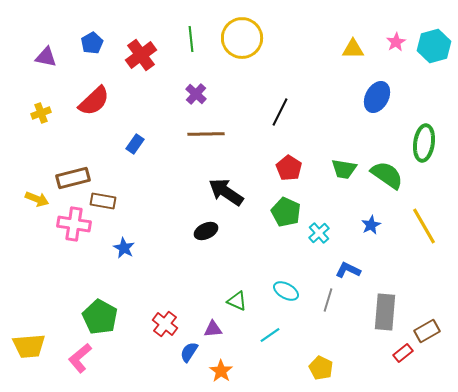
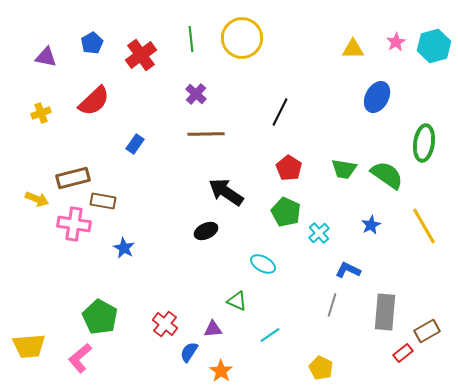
cyan ellipse at (286, 291): moved 23 px left, 27 px up
gray line at (328, 300): moved 4 px right, 5 px down
